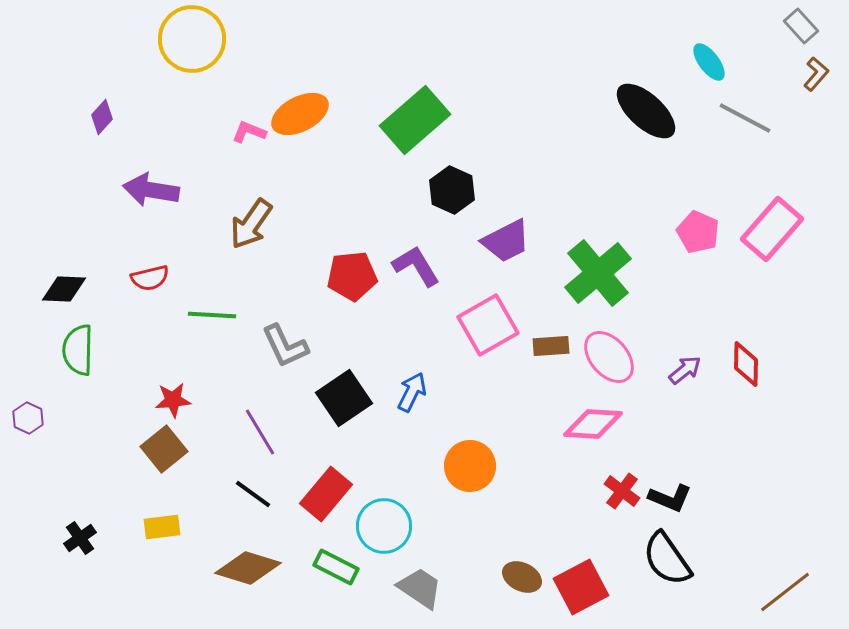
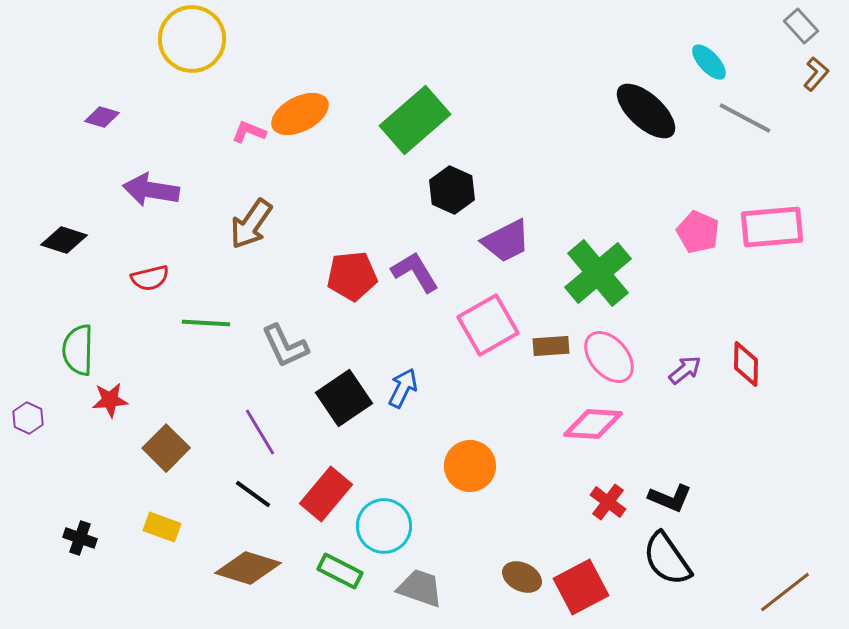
cyan ellipse at (709, 62): rotated 6 degrees counterclockwise
purple diamond at (102, 117): rotated 64 degrees clockwise
pink rectangle at (772, 229): moved 2 px up; rotated 44 degrees clockwise
purple L-shape at (416, 266): moved 1 px left, 6 px down
black diamond at (64, 289): moved 49 px up; rotated 15 degrees clockwise
green line at (212, 315): moved 6 px left, 8 px down
blue arrow at (412, 392): moved 9 px left, 4 px up
red star at (173, 400): moved 63 px left
brown square at (164, 449): moved 2 px right, 1 px up; rotated 6 degrees counterclockwise
red cross at (622, 491): moved 14 px left, 11 px down
yellow rectangle at (162, 527): rotated 27 degrees clockwise
black cross at (80, 538): rotated 36 degrees counterclockwise
green rectangle at (336, 567): moved 4 px right, 4 px down
gray trapezoid at (420, 588): rotated 15 degrees counterclockwise
